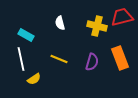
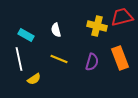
white semicircle: moved 4 px left, 7 px down
white line: moved 2 px left
